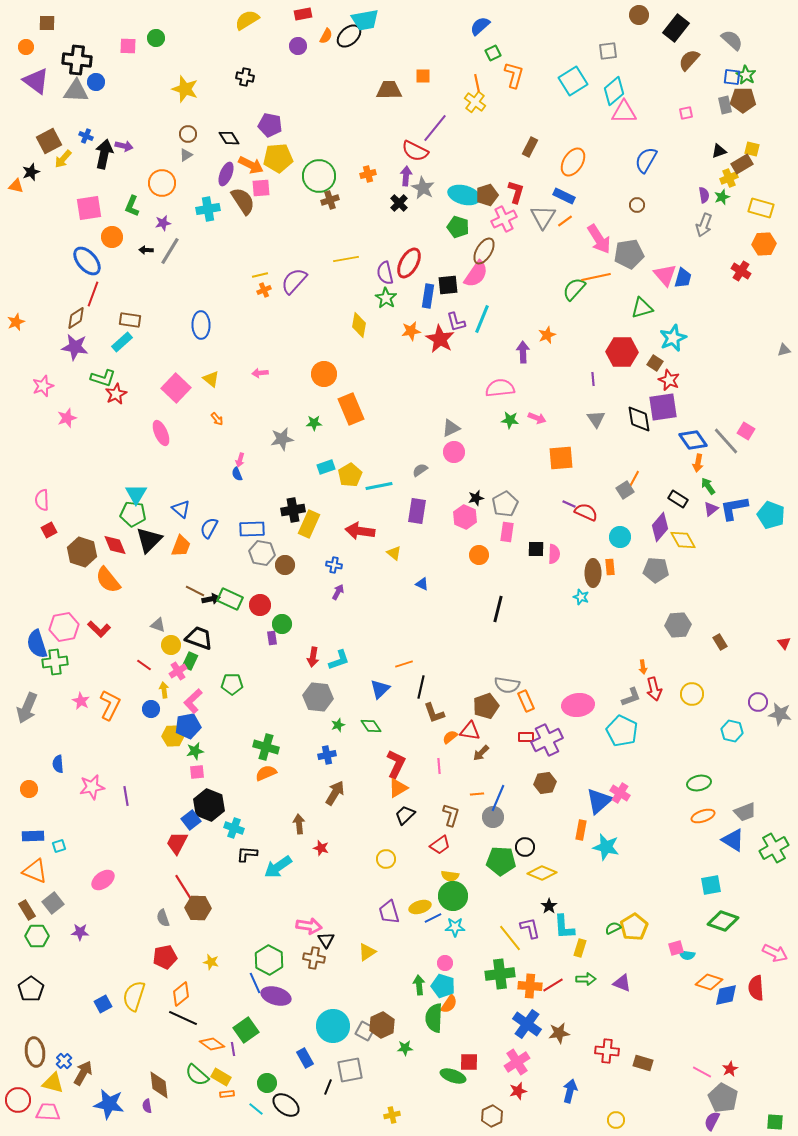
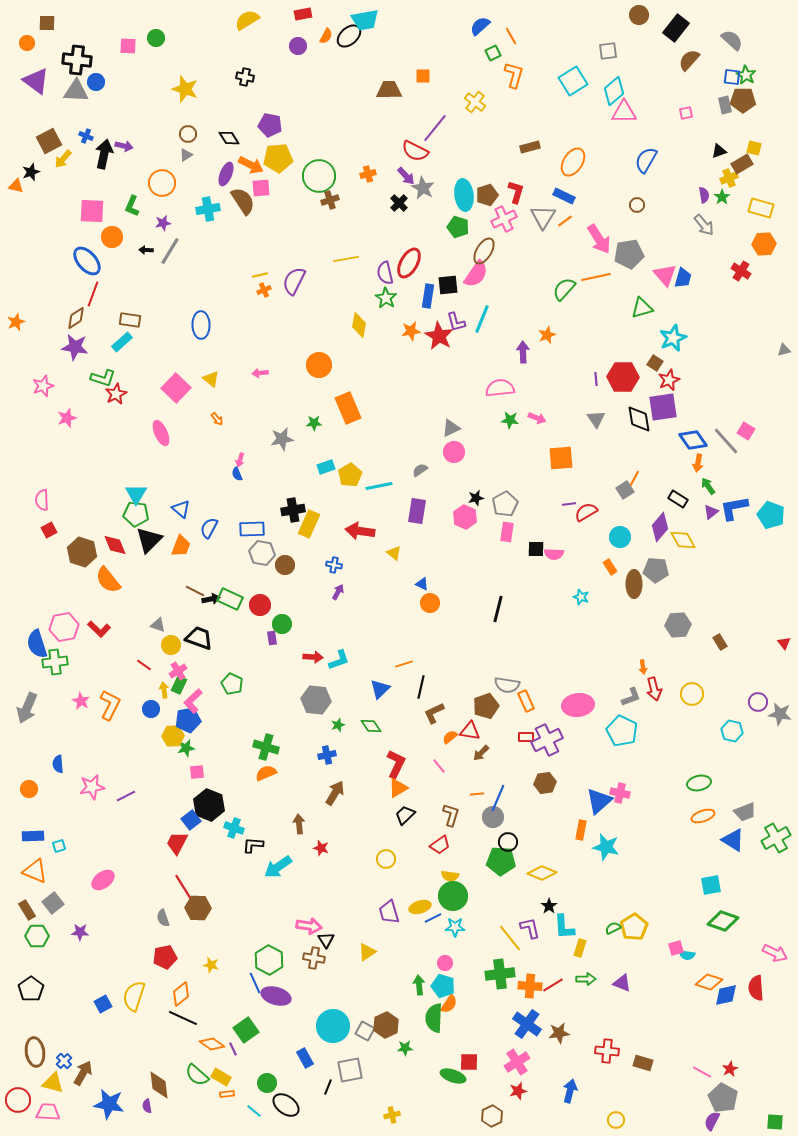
orange circle at (26, 47): moved 1 px right, 4 px up
orange line at (477, 83): moved 34 px right, 47 px up; rotated 18 degrees counterclockwise
brown rectangle at (530, 147): rotated 48 degrees clockwise
yellow square at (752, 149): moved 2 px right, 1 px up
purple arrow at (406, 176): rotated 132 degrees clockwise
cyan ellipse at (464, 195): rotated 68 degrees clockwise
green star at (722, 197): rotated 14 degrees counterclockwise
pink square at (89, 208): moved 3 px right, 3 px down; rotated 12 degrees clockwise
gray arrow at (704, 225): rotated 60 degrees counterclockwise
purple semicircle at (294, 281): rotated 16 degrees counterclockwise
green semicircle at (574, 289): moved 10 px left
red star at (440, 339): moved 1 px left, 3 px up
red hexagon at (622, 352): moved 1 px right, 25 px down
orange circle at (324, 374): moved 5 px left, 9 px up
purple line at (593, 379): moved 3 px right
red star at (669, 380): rotated 25 degrees clockwise
orange rectangle at (351, 409): moved 3 px left, 1 px up
purple line at (569, 504): rotated 32 degrees counterclockwise
purple triangle at (711, 509): moved 3 px down
red semicircle at (586, 512): rotated 55 degrees counterclockwise
green pentagon at (133, 514): moved 3 px right
pink semicircle at (554, 554): rotated 90 degrees clockwise
orange circle at (479, 555): moved 49 px left, 48 px down
orange rectangle at (610, 567): rotated 28 degrees counterclockwise
brown ellipse at (593, 573): moved 41 px right, 11 px down
red arrow at (313, 657): rotated 96 degrees counterclockwise
green rectangle at (190, 661): moved 11 px left, 24 px down
green pentagon at (232, 684): rotated 25 degrees clockwise
gray hexagon at (318, 697): moved 2 px left, 3 px down
brown L-shape at (434, 713): rotated 85 degrees clockwise
blue pentagon at (188, 726): moved 6 px up
green star at (195, 751): moved 9 px left, 3 px up
pink line at (439, 766): rotated 35 degrees counterclockwise
pink cross at (620, 793): rotated 18 degrees counterclockwise
purple line at (126, 796): rotated 72 degrees clockwise
black circle at (525, 847): moved 17 px left, 5 px up
green cross at (774, 848): moved 2 px right, 10 px up
black L-shape at (247, 854): moved 6 px right, 9 px up
yellow star at (211, 962): moved 3 px down
brown hexagon at (382, 1025): moved 4 px right
purple line at (233, 1049): rotated 16 degrees counterclockwise
cyan line at (256, 1109): moved 2 px left, 2 px down
